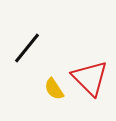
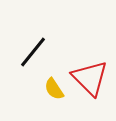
black line: moved 6 px right, 4 px down
